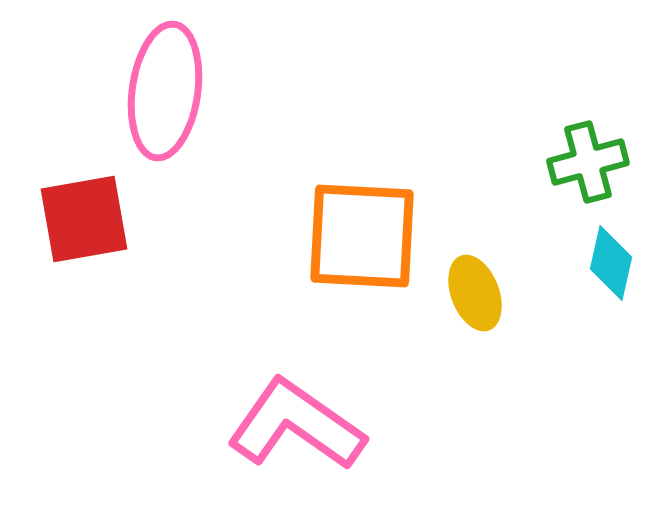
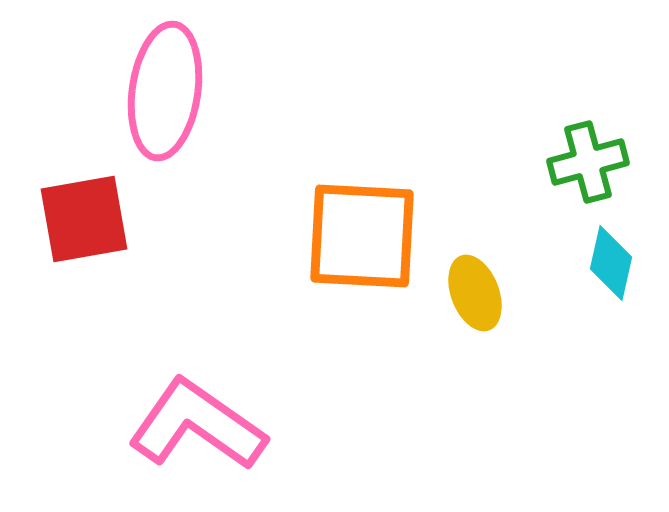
pink L-shape: moved 99 px left
